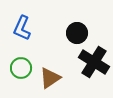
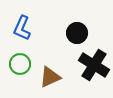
black cross: moved 3 px down
green circle: moved 1 px left, 4 px up
brown triangle: moved 1 px up; rotated 10 degrees clockwise
